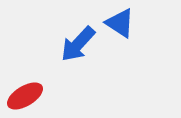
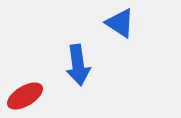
blue arrow: moved 21 px down; rotated 51 degrees counterclockwise
